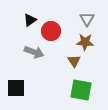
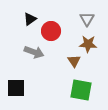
black triangle: moved 1 px up
brown star: moved 3 px right, 2 px down
